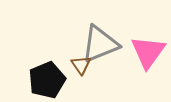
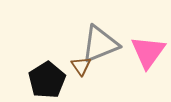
brown triangle: moved 1 px down
black pentagon: rotated 9 degrees counterclockwise
